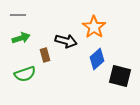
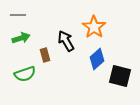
black arrow: rotated 135 degrees counterclockwise
